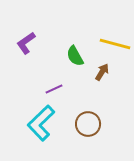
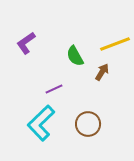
yellow line: rotated 36 degrees counterclockwise
